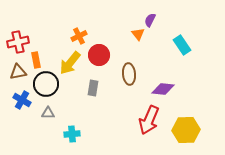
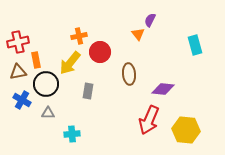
orange cross: rotated 14 degrees clockwise
cyan rectangle: moved 13 px right; rotated 18 degrees clockwise
red circle: moved 1 px right, 3 px up
gray rectangle: moved 5 px left, 3 px down
yellow hexagon: rotated 8 degrees clockwise
